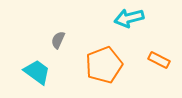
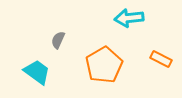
cyan arrow: rotated 8 degrees clockwise
orange rectangle: moved 2 px right, 1 px up
orange pentagon: rotated 9 degrees counterclockwise
